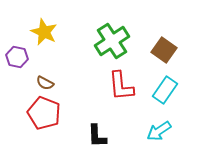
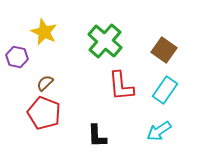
green cross: moved 7 px left; rotated 16 degrees counterclockwise
brown semicircle: rotated 108 degrees clockwise
